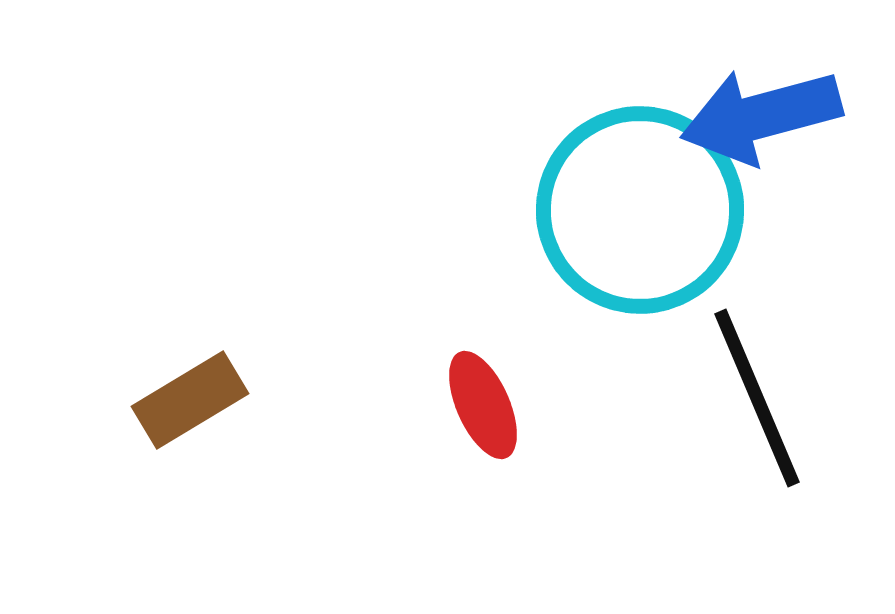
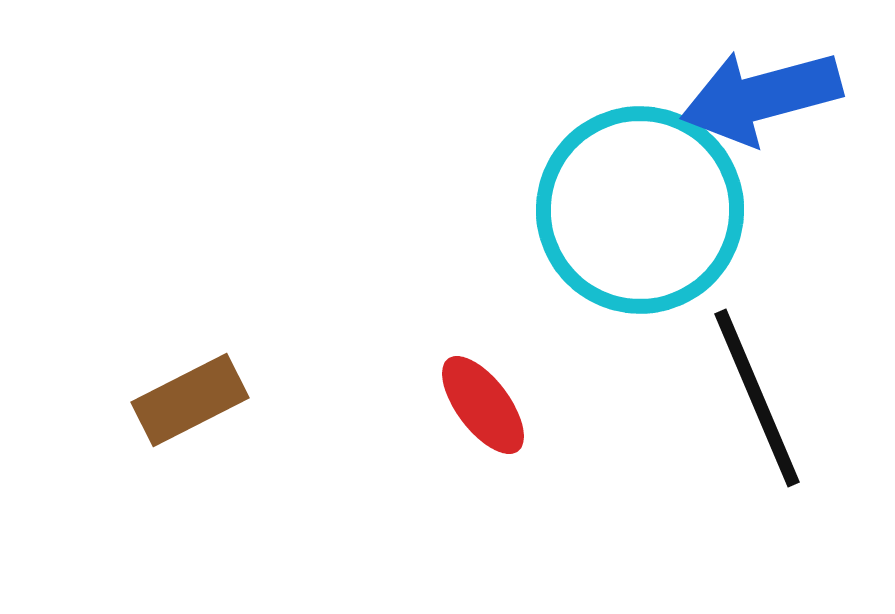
blue arrow: moved 19 px up
brown rectangle: rotated 4 degrees clockwise
red ellipse: rotated 13 degrees counterclockwise
